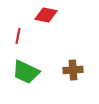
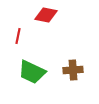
green trapezoid: moved 6 px right
